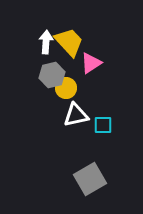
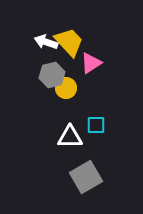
white arrow: rotated 75 degrees counterclockwise
white triangle: moved 6 px left, 22 px down; rotated 12 degrees clockwise
cyan square: moved 7 px left
gray square: moved 4 px left, 2 px up
